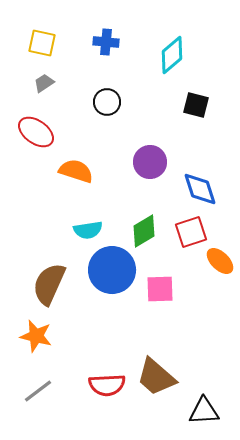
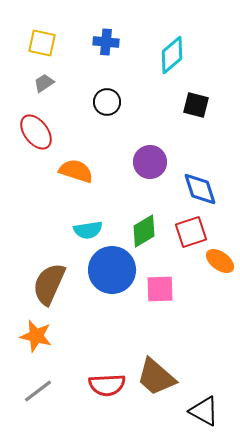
red ellipse: rotated 18 degrees clockwise
orange ellipse: rotated 8 degrees counterclockwise
black triangle: rotated 32 degrees clockwise
